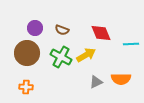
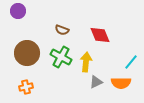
purple circle: moved 17 px left, 17 px up
red diamond: moved 1 px left, 2 px down
cyan line: moved 18 px down; rotated 49 degrees counterclockwise
yellow arrow: moved 7 px down; rotated 54 degrees counterclockwise
orange semicircle: moved 4 px down
orange cross: rotated 16 degrees counterclockwise
